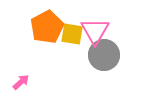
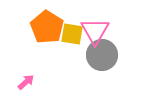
orange pentagon: rotated 12 degrees counterclockwise
gray circle: moved 2 px left
pink arrow: moved 5 px right
